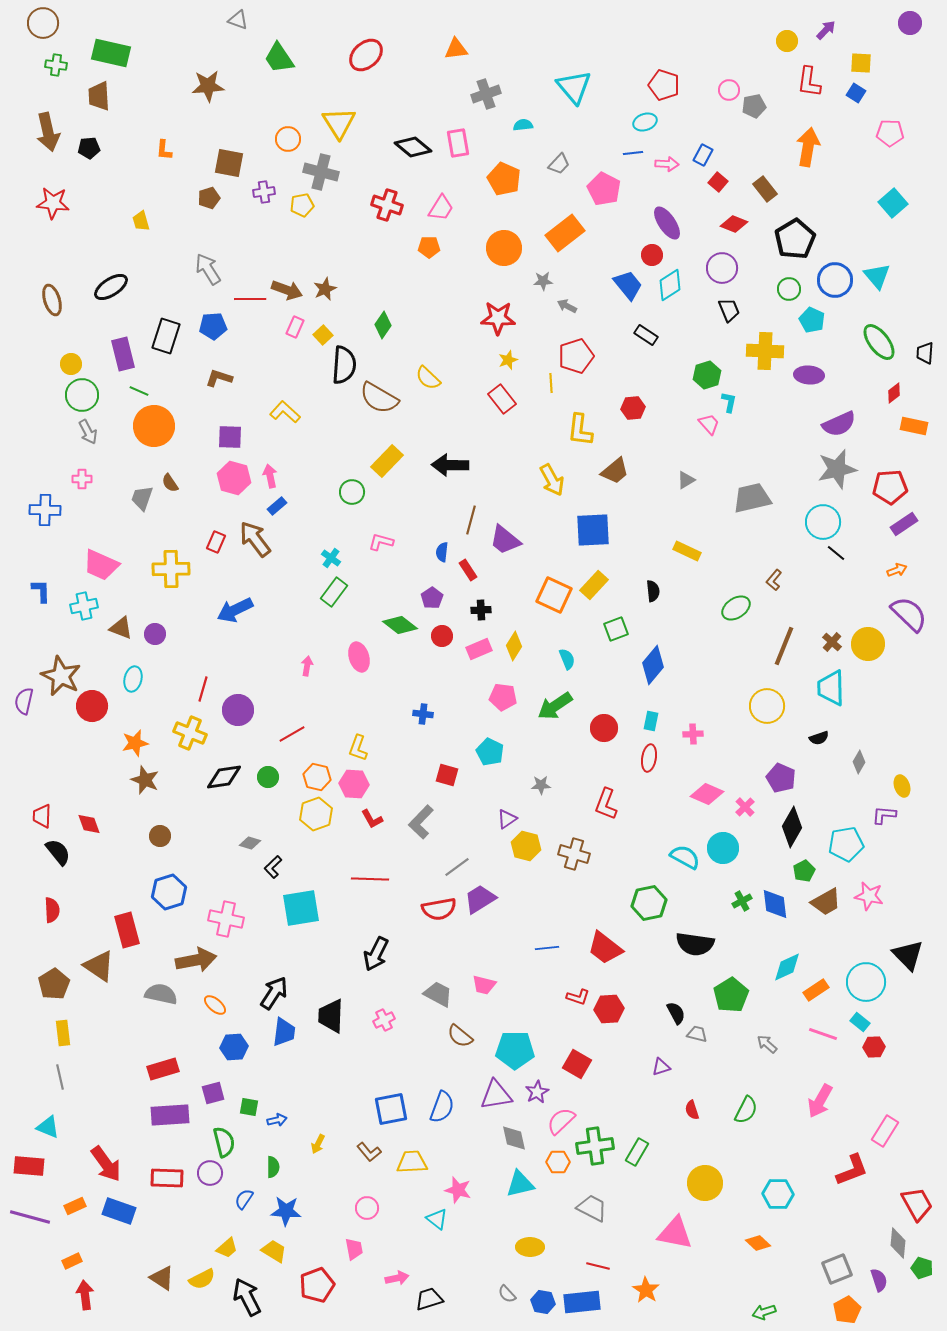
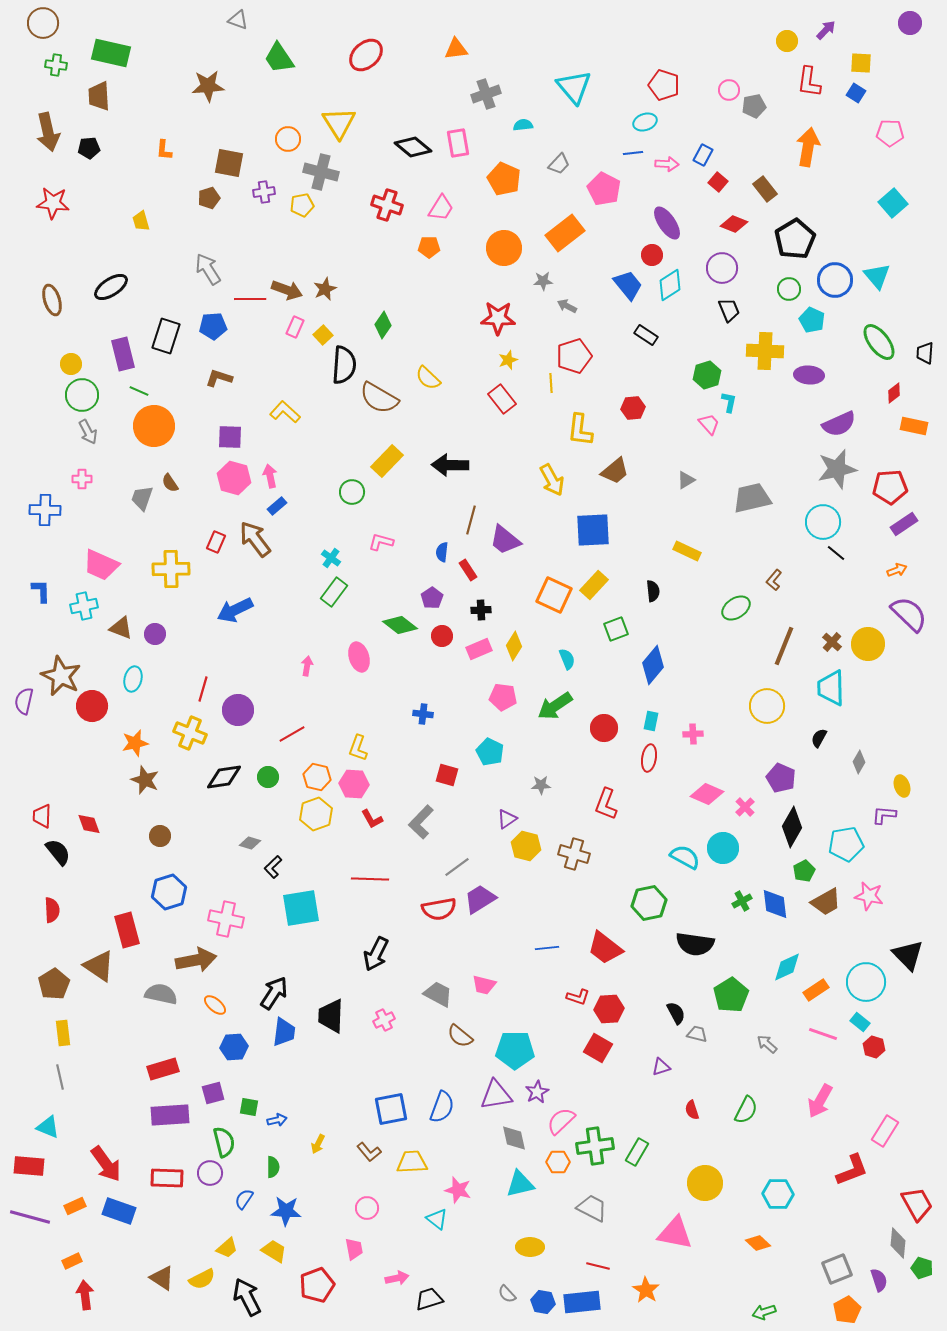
red pentagon at (576, 356): moved 2 px left
black semicircle at (819, 738): rotated 138 degrees clockwise
red hexagon at (874, 1047): rotated 20 degrees clockwise
red square at (577, 1064): moved 21 px right, 16 px up
